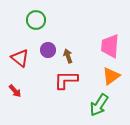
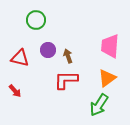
red triangle: rotated 24 degrees counterclockwise
orange triangle: moved 4 px left, 2 px down
